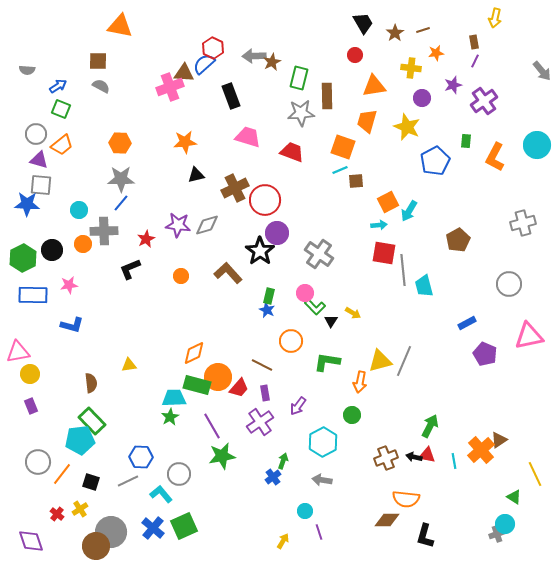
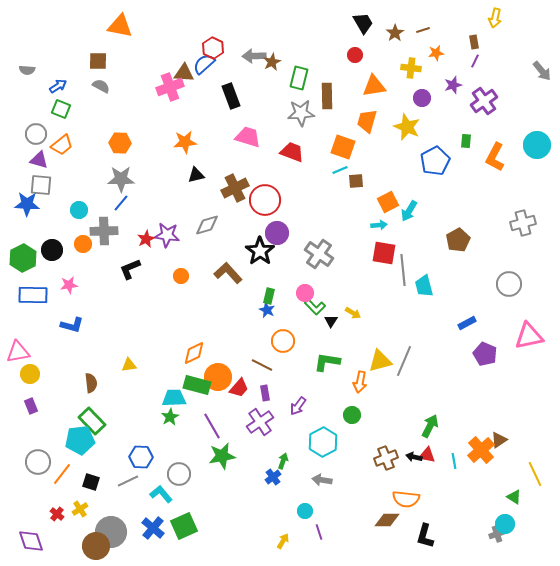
purple star at (178, 225): moved 11 px left, 10 px down
orange circle at (291, 341): moved 8 px left
